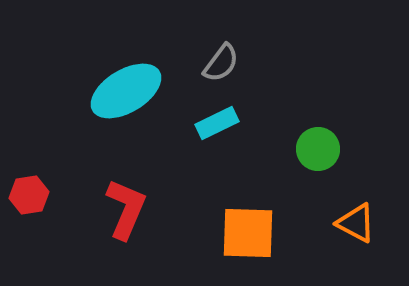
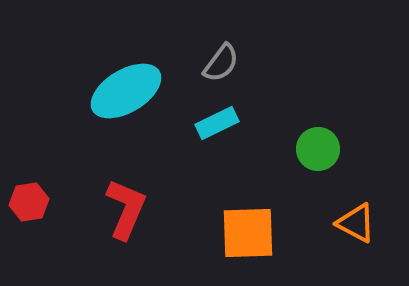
red hexagon: moved 7 px down
orange square: rotated 4 degrees counterclockwise
